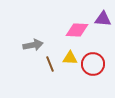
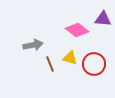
pink diamond: rotated 35 degrees clockwise
yellow triangle: rotated 14 degrees clockwise
red circle: moved 1 px right
